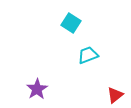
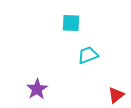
cyan square: rotated 30 degrees counterclockwise
red triangle: moved 1 px right
